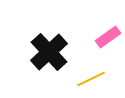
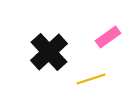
yellow line: rotated 8 degrees clockwise
